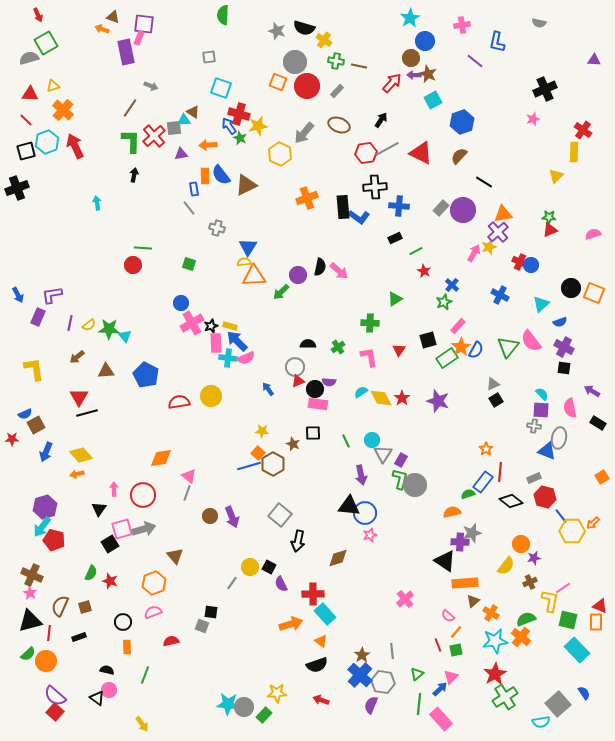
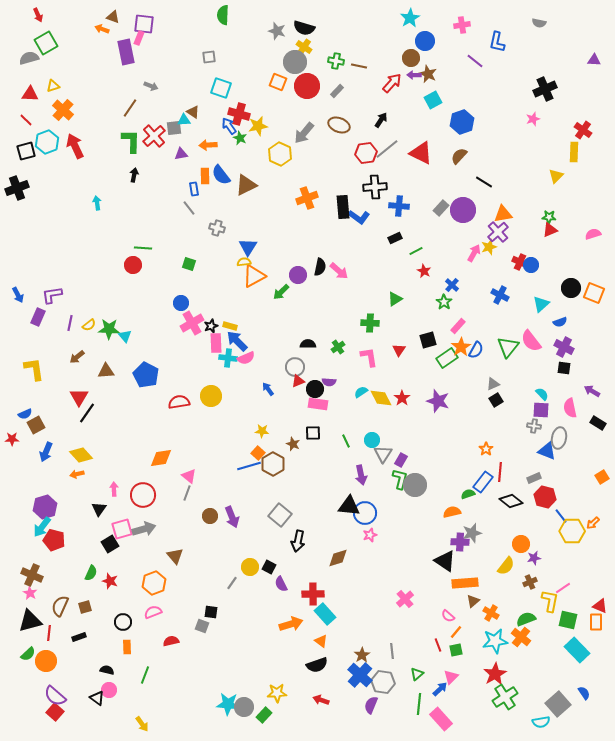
yellow cross at (324, 40): moved 20 px left, 7 px down
gray line at (387, 149): rotated 10 degrees counterclockwise
orange triangle at (254, 276): rotated 25 degrees counterclockwise
green star at (444, 302): rotated 14 degrees counterclockwise
black line at (87, 413): rotated 40 degrees counterclockwise
